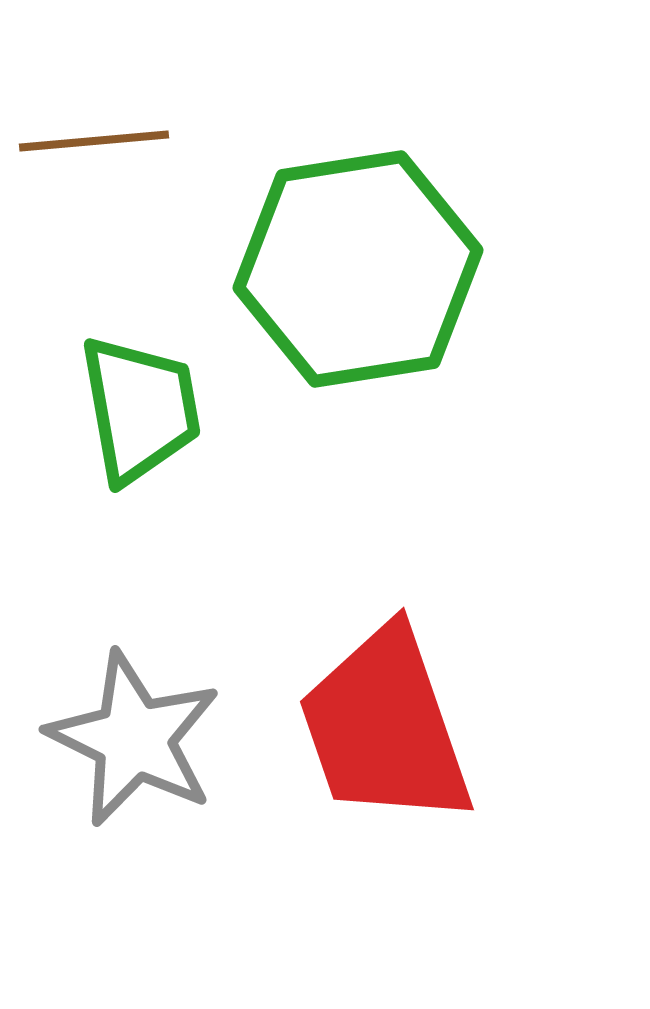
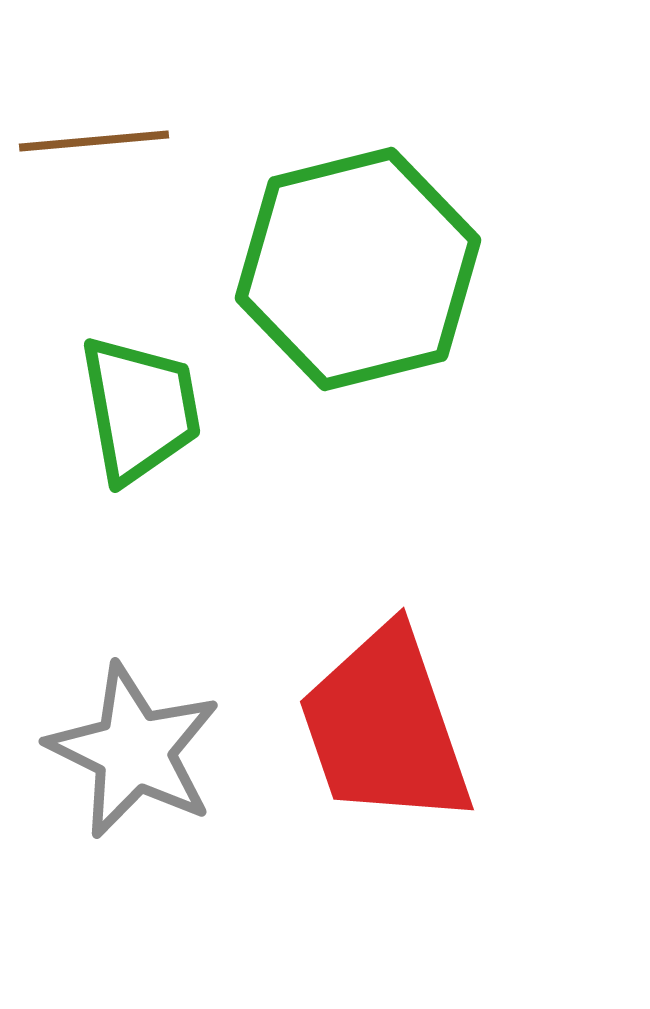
green hexagon: rotated 5 degrees counterclockwise
gray star: moved 12 px down
